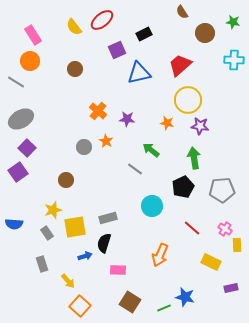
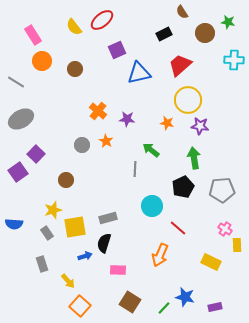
green star at (233, 22): moved 5 px left
black rectangle at (144, 34): moved 20 px right
orange circle at (30, 61): moved 12 px right
gray circle at (84, 147): moved 2 px left, 2 px up
purple square at (27, 148): moved 9 px right, 6 px down
gray line at (135, 169): rotated 56 degrees clockwise
red line at (192, 228): moved 14 px left
purple rectangle at (231, 288): moved 16 px left, 19 px down
green line at (164, 308): rotated 24 degrees counterclockwise
